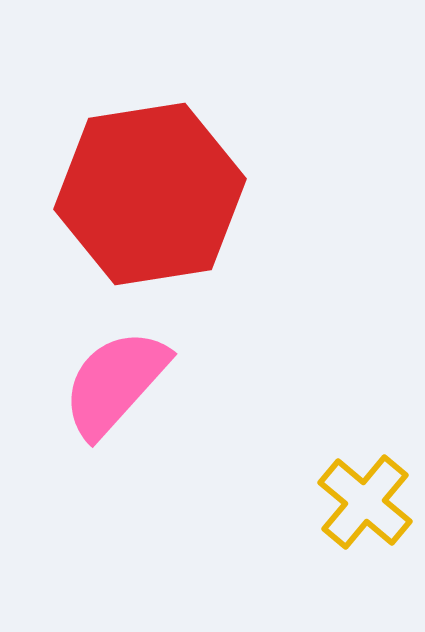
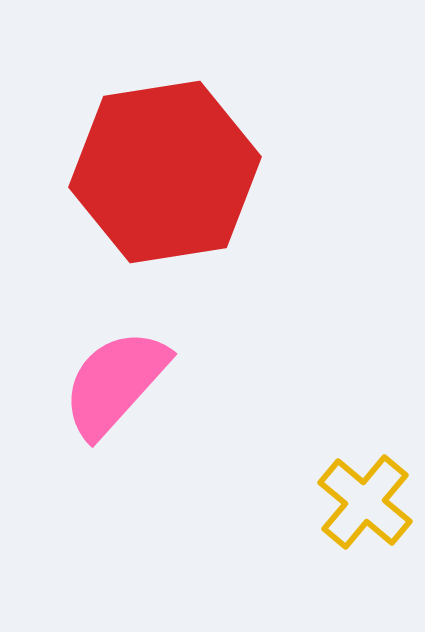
red hexagon: moved 15 px right, 22 px up
